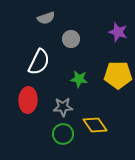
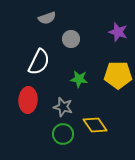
gray semicircle: moved 1 px right
gray star: rotated 18 degrees clockwise
